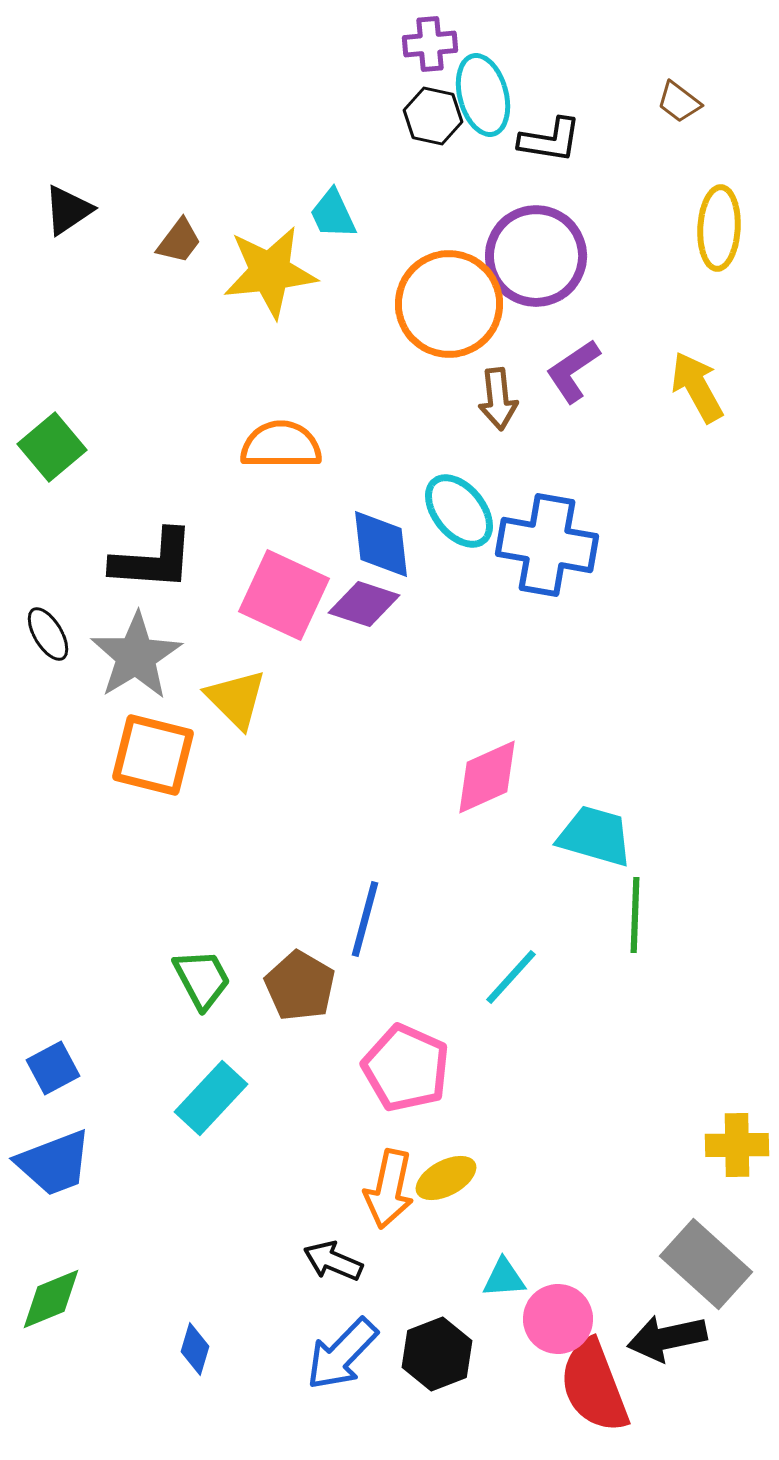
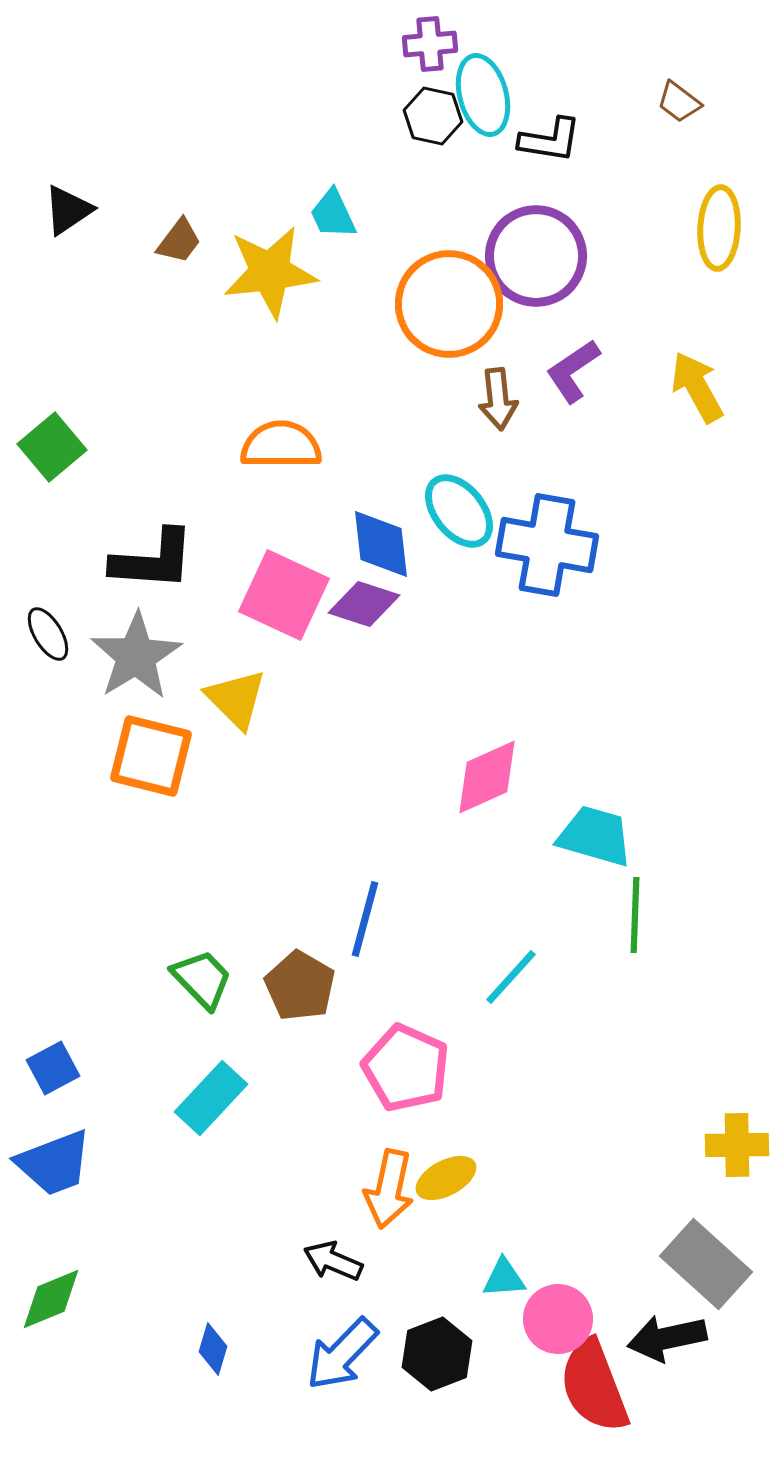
orange square at (153, 755): moved 2 px left, 1 px down
green trapezoid at (202, 979): rotated 16 degrees counterclockwise
blue diamond at (195, 1349): moved 18 px right
